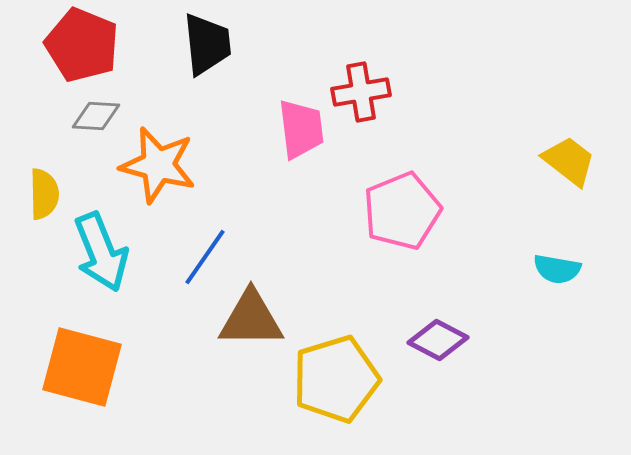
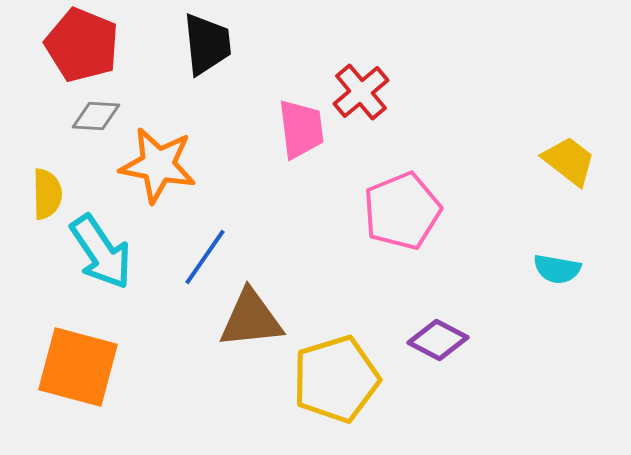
red cross: rotated 30 degrees counterclockwise
orange star: rotated 4 degrees counterclockwise
yellow semicircle: moved 3 px right
cyan arrow: rotated 12 degrees counterclockwise
brown triangle: rotated 6 degrees counterclockwise
orange square: moved 4 px left
